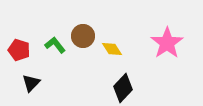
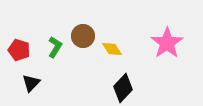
green L-shape: moved 2 px down; rotated 70 degrees clockwise
